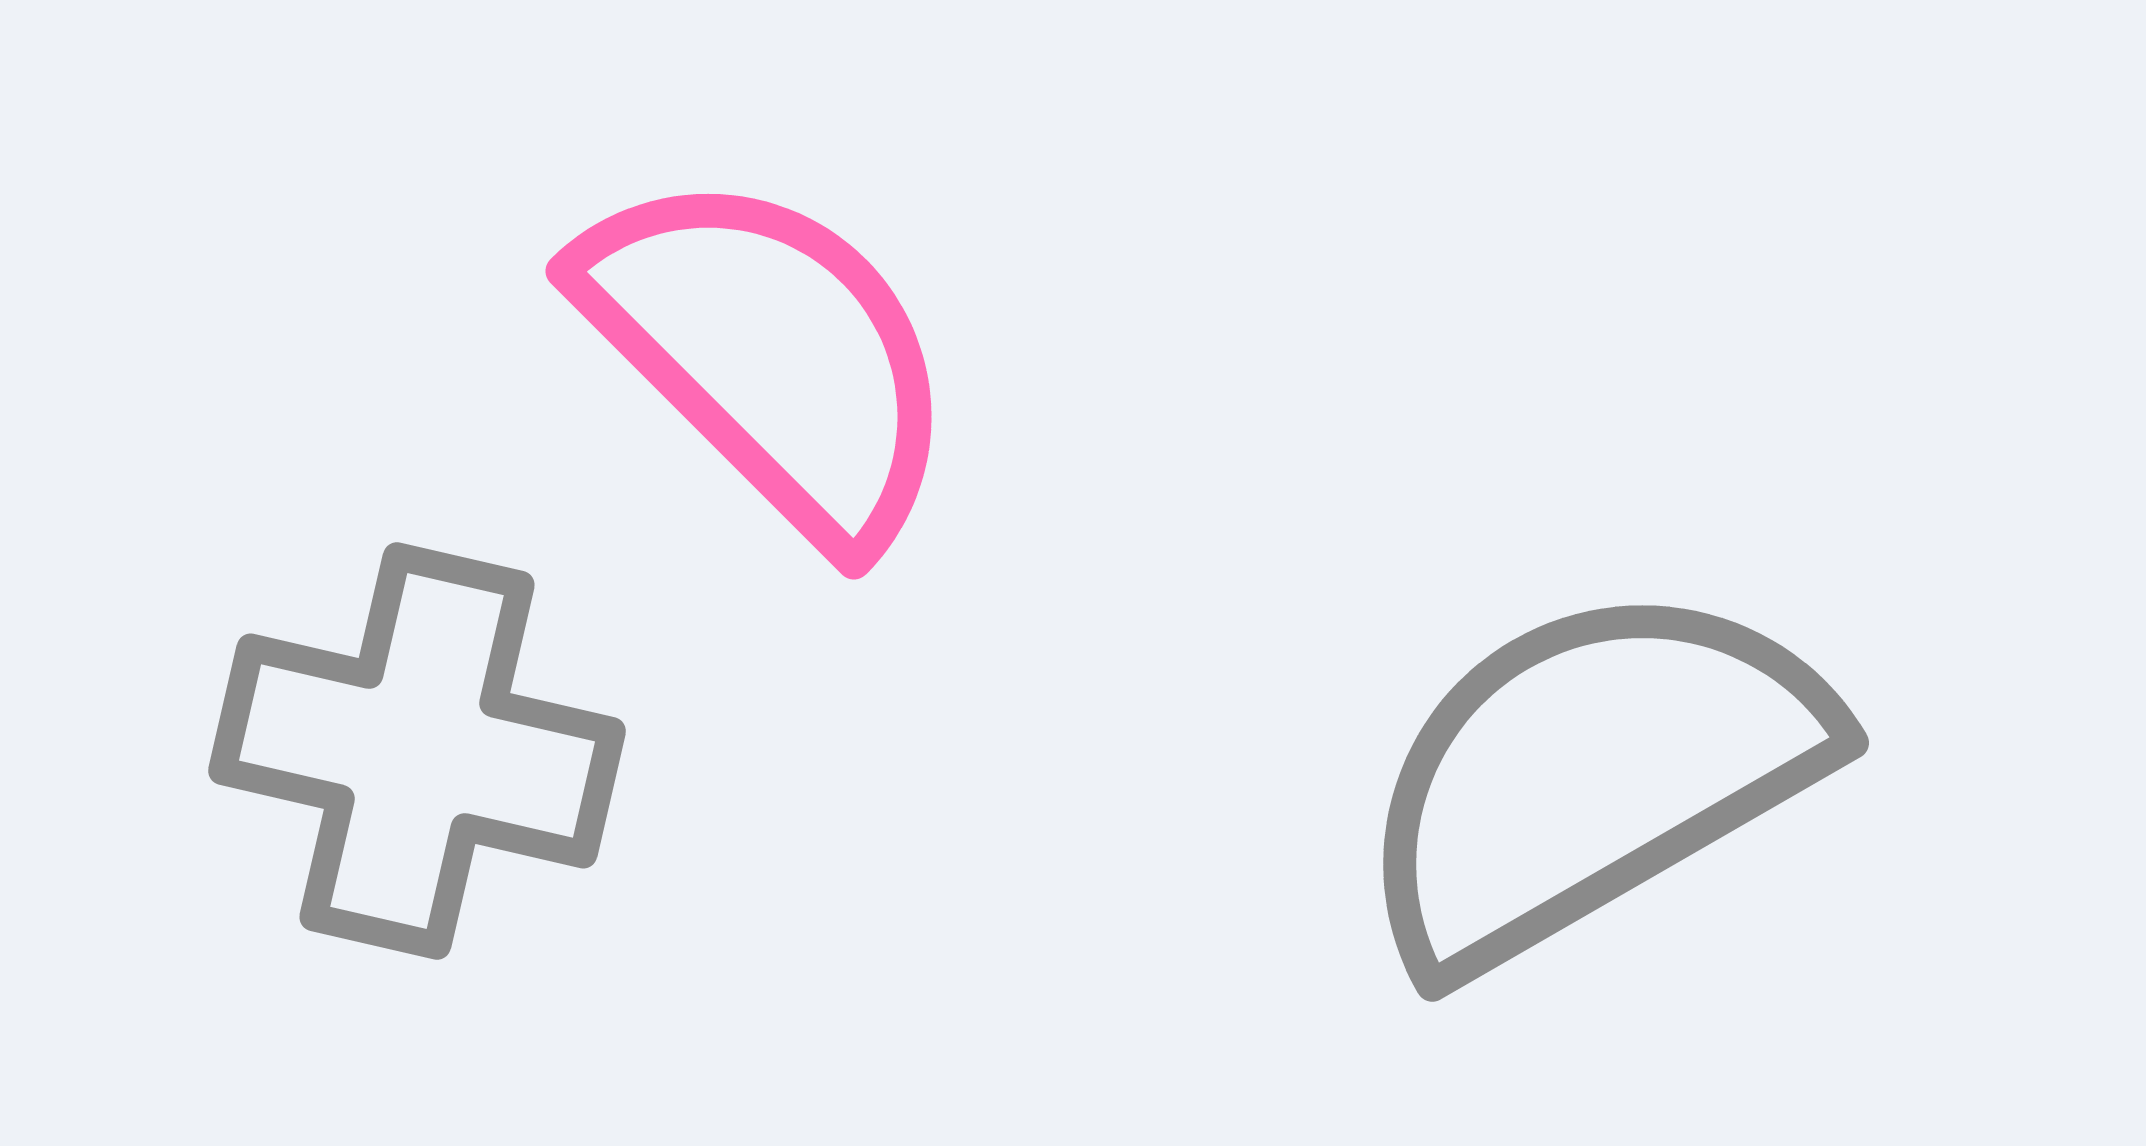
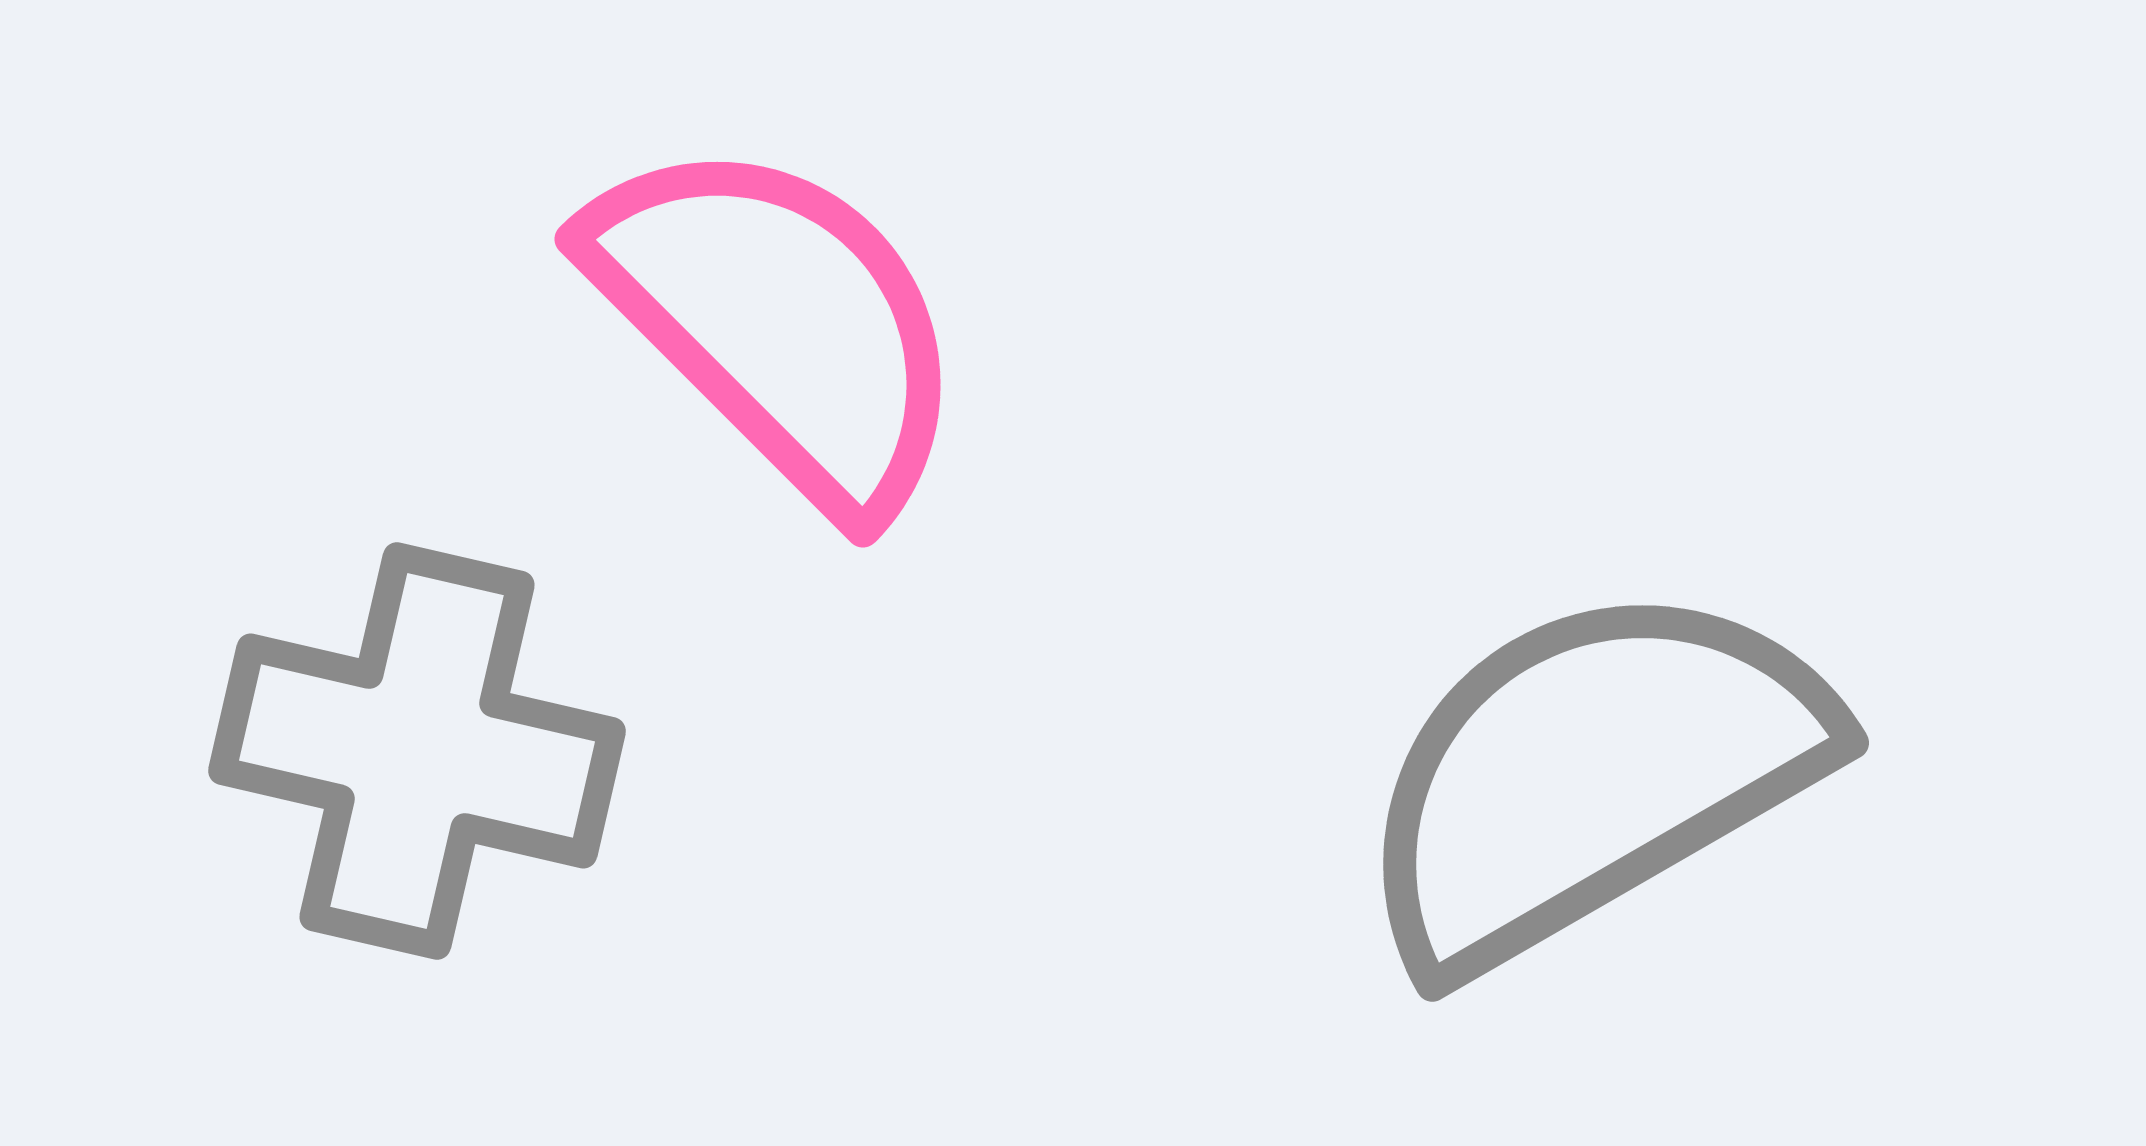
pink semicircle: moved 9 px right, 32 px up
